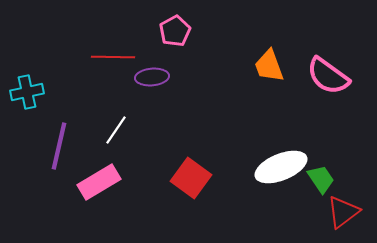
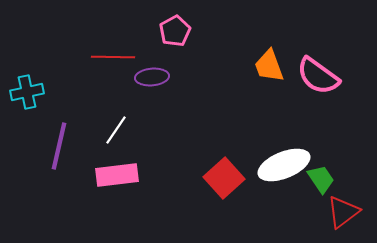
pink semicircle: moved 10 px left
white ellipse: moved 3 px right, 2 px up
red square: moved 33 px right; rotated 12 degrees clockwise
pink rectangle: moved 18 px right, 7 px up; rotated 24 degrees clockwise
